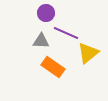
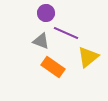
gray triangle: rotated 18 degrees clockwise
yellow triangle: moved 4 px down
